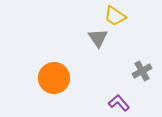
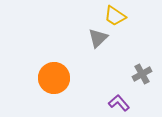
gray triangle: rotated 20 degrees clockwise
gray cross: moved 3 px down
